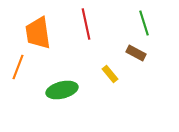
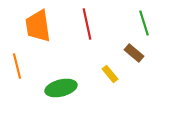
red line: moved 1 px right
orange trapezoid: moved 7 px up
brown rectangle: moved 2 px left; rotated 12 degrees clockwise
orange line: moved 1 px left, 1 px up; rotated 35 degrees counterclockwise
green ellipse: moved 1 px left, 2 px up
